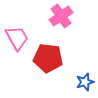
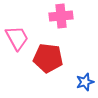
pink cross: rotated 30 degrees clockwise
